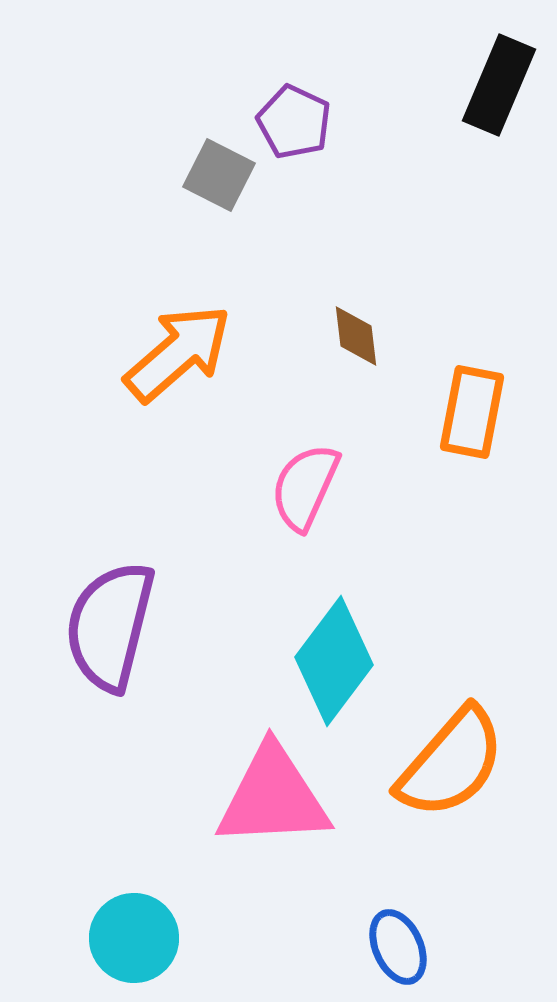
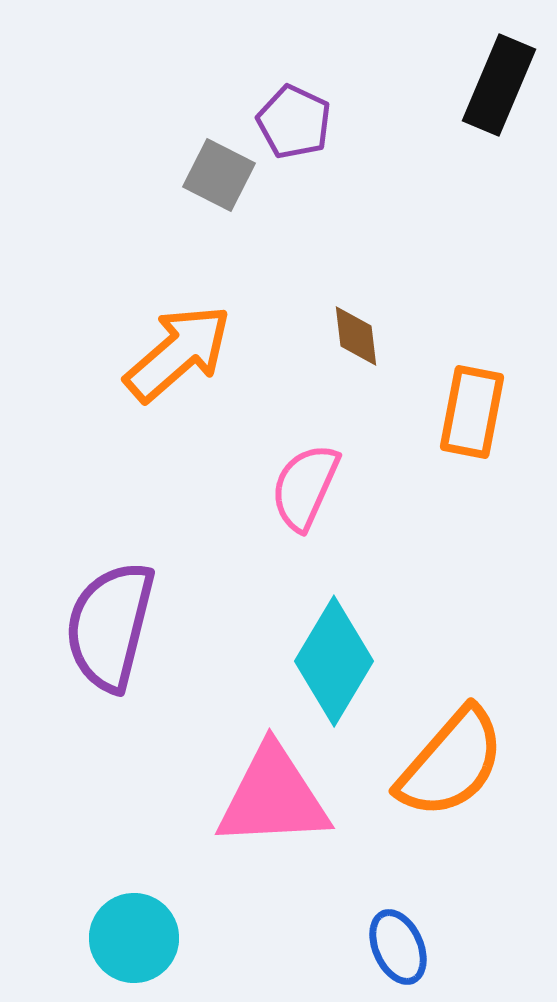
cyan diamond: rotated 6 degrees counterclockwise
